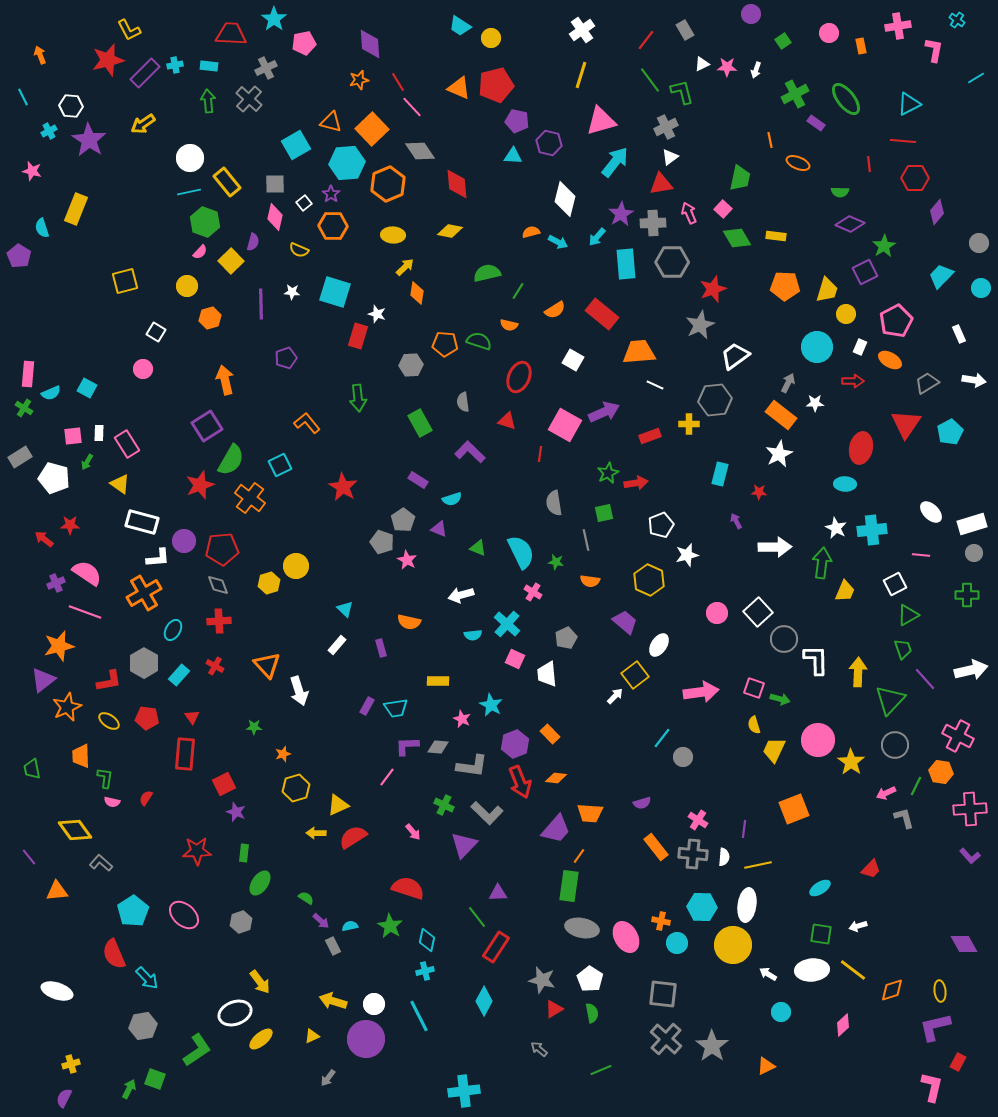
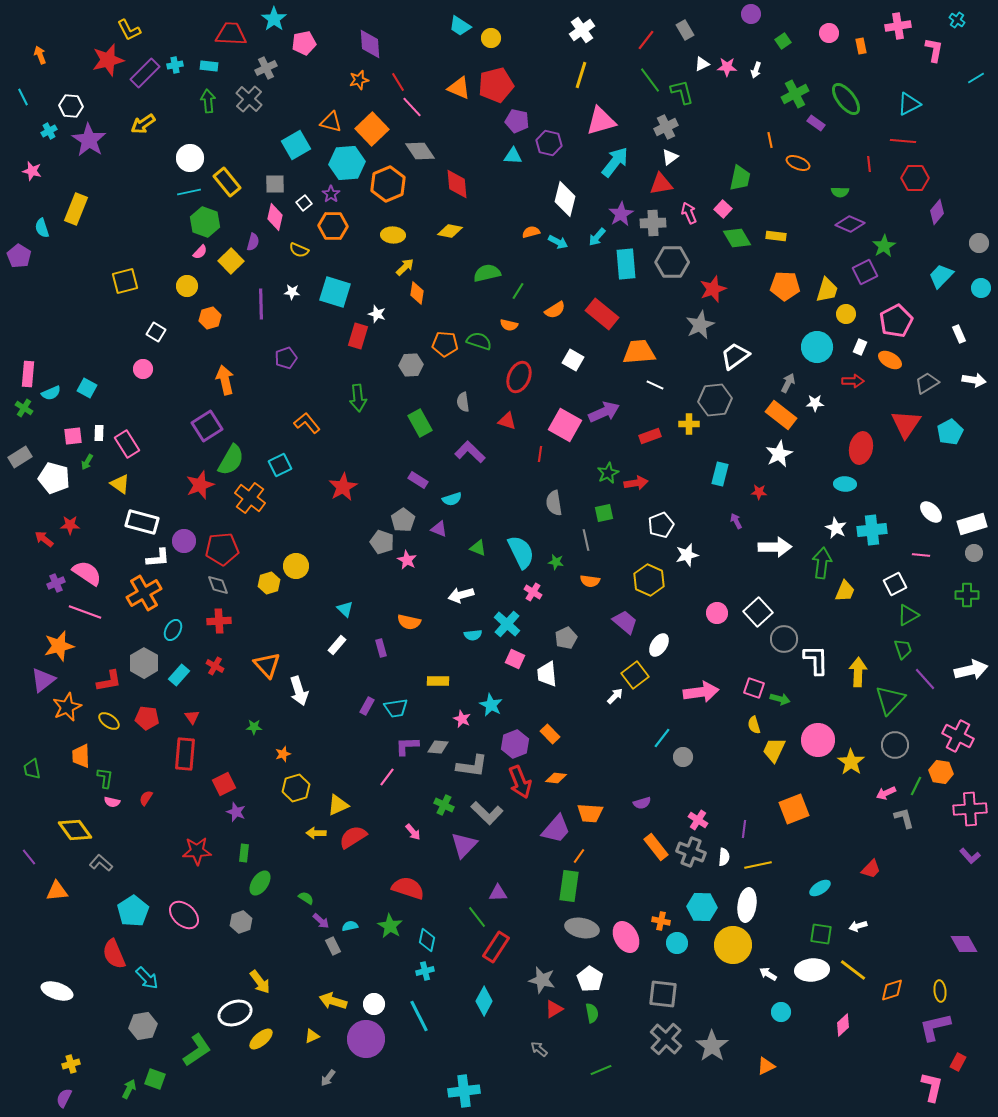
red star at (343, 487): rotated 12 degrees clockwise
gray cross at (693, 854): moved 2 px left, 2 px up; rotated 16 degrees clockwise
